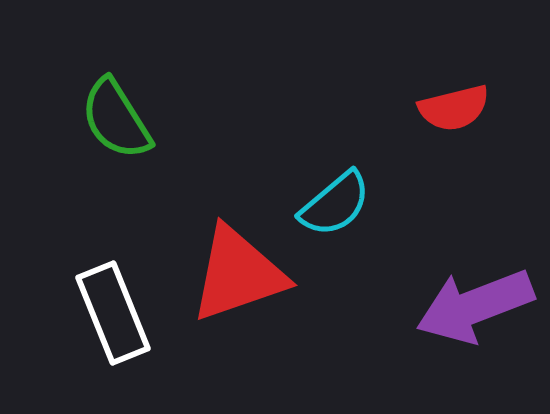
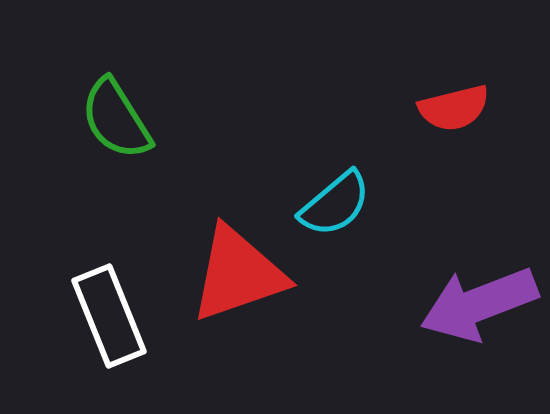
purple arrow: moved 4 px right, 2 px up
white rectangle: moved 4 px left, 3 px down
